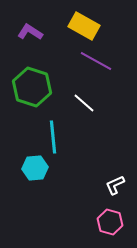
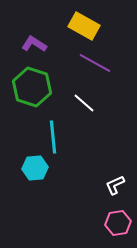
purple L-shape: moved 4 px right, 12 px down
purple line: moved 1 px left, 2 px down
pink hexagon: moved 8 px right, 1 px down; rotated 25 degrees counterclockwise
